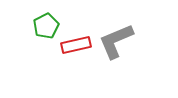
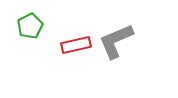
green pentagon: moved 16 px left
